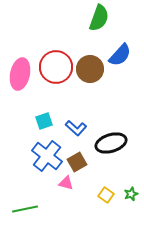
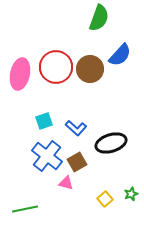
yellow square: moved 1 px left, 4 px down; rotated 14 degrees clockwise
